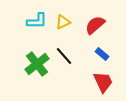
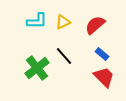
green cross: moved 4 px down
red trapezoid: moved 1 px right, 5 px up; rotated 20 degrees counterclockwise
